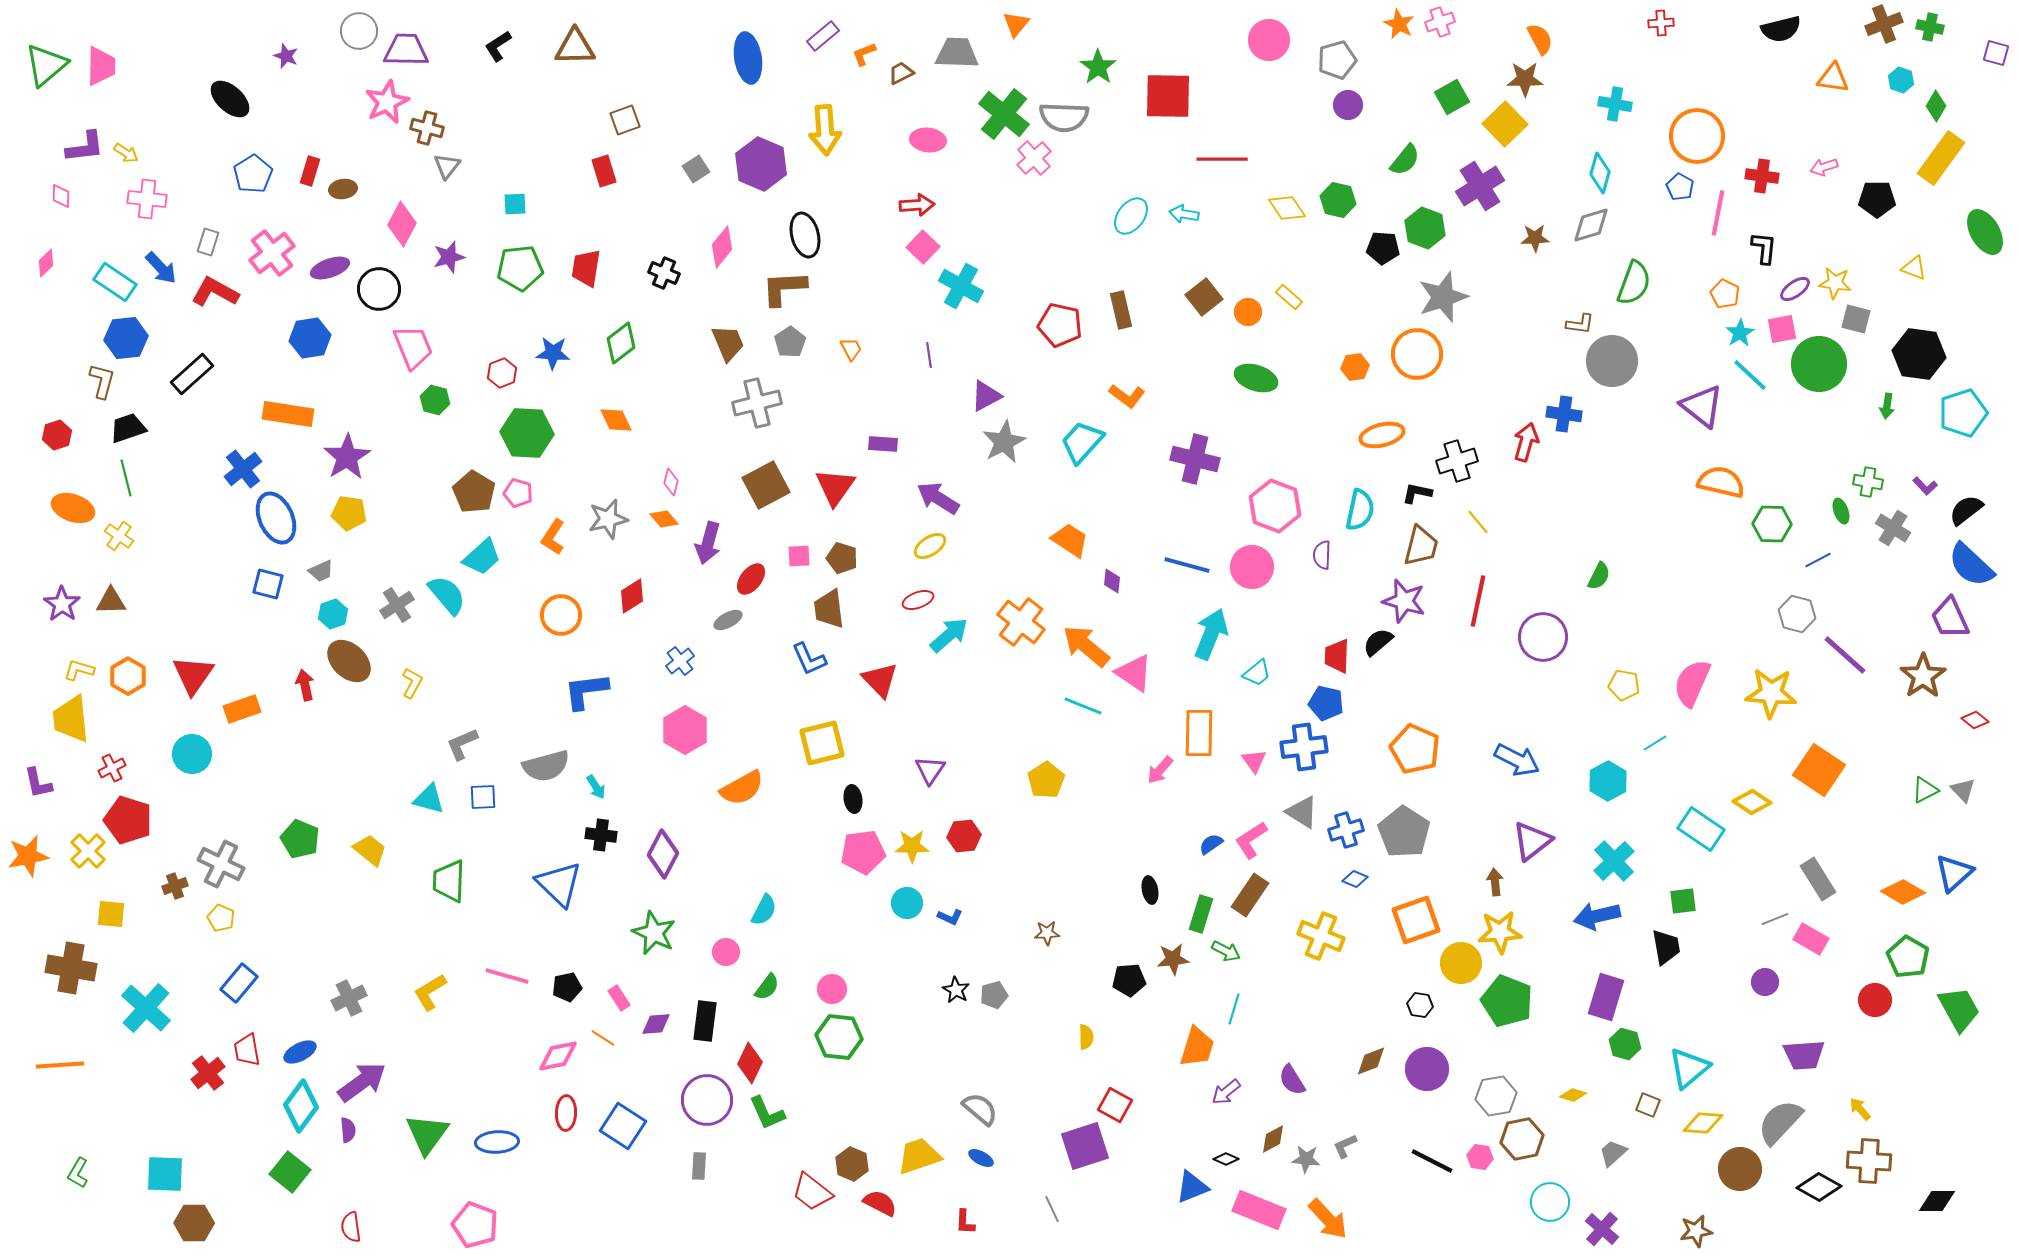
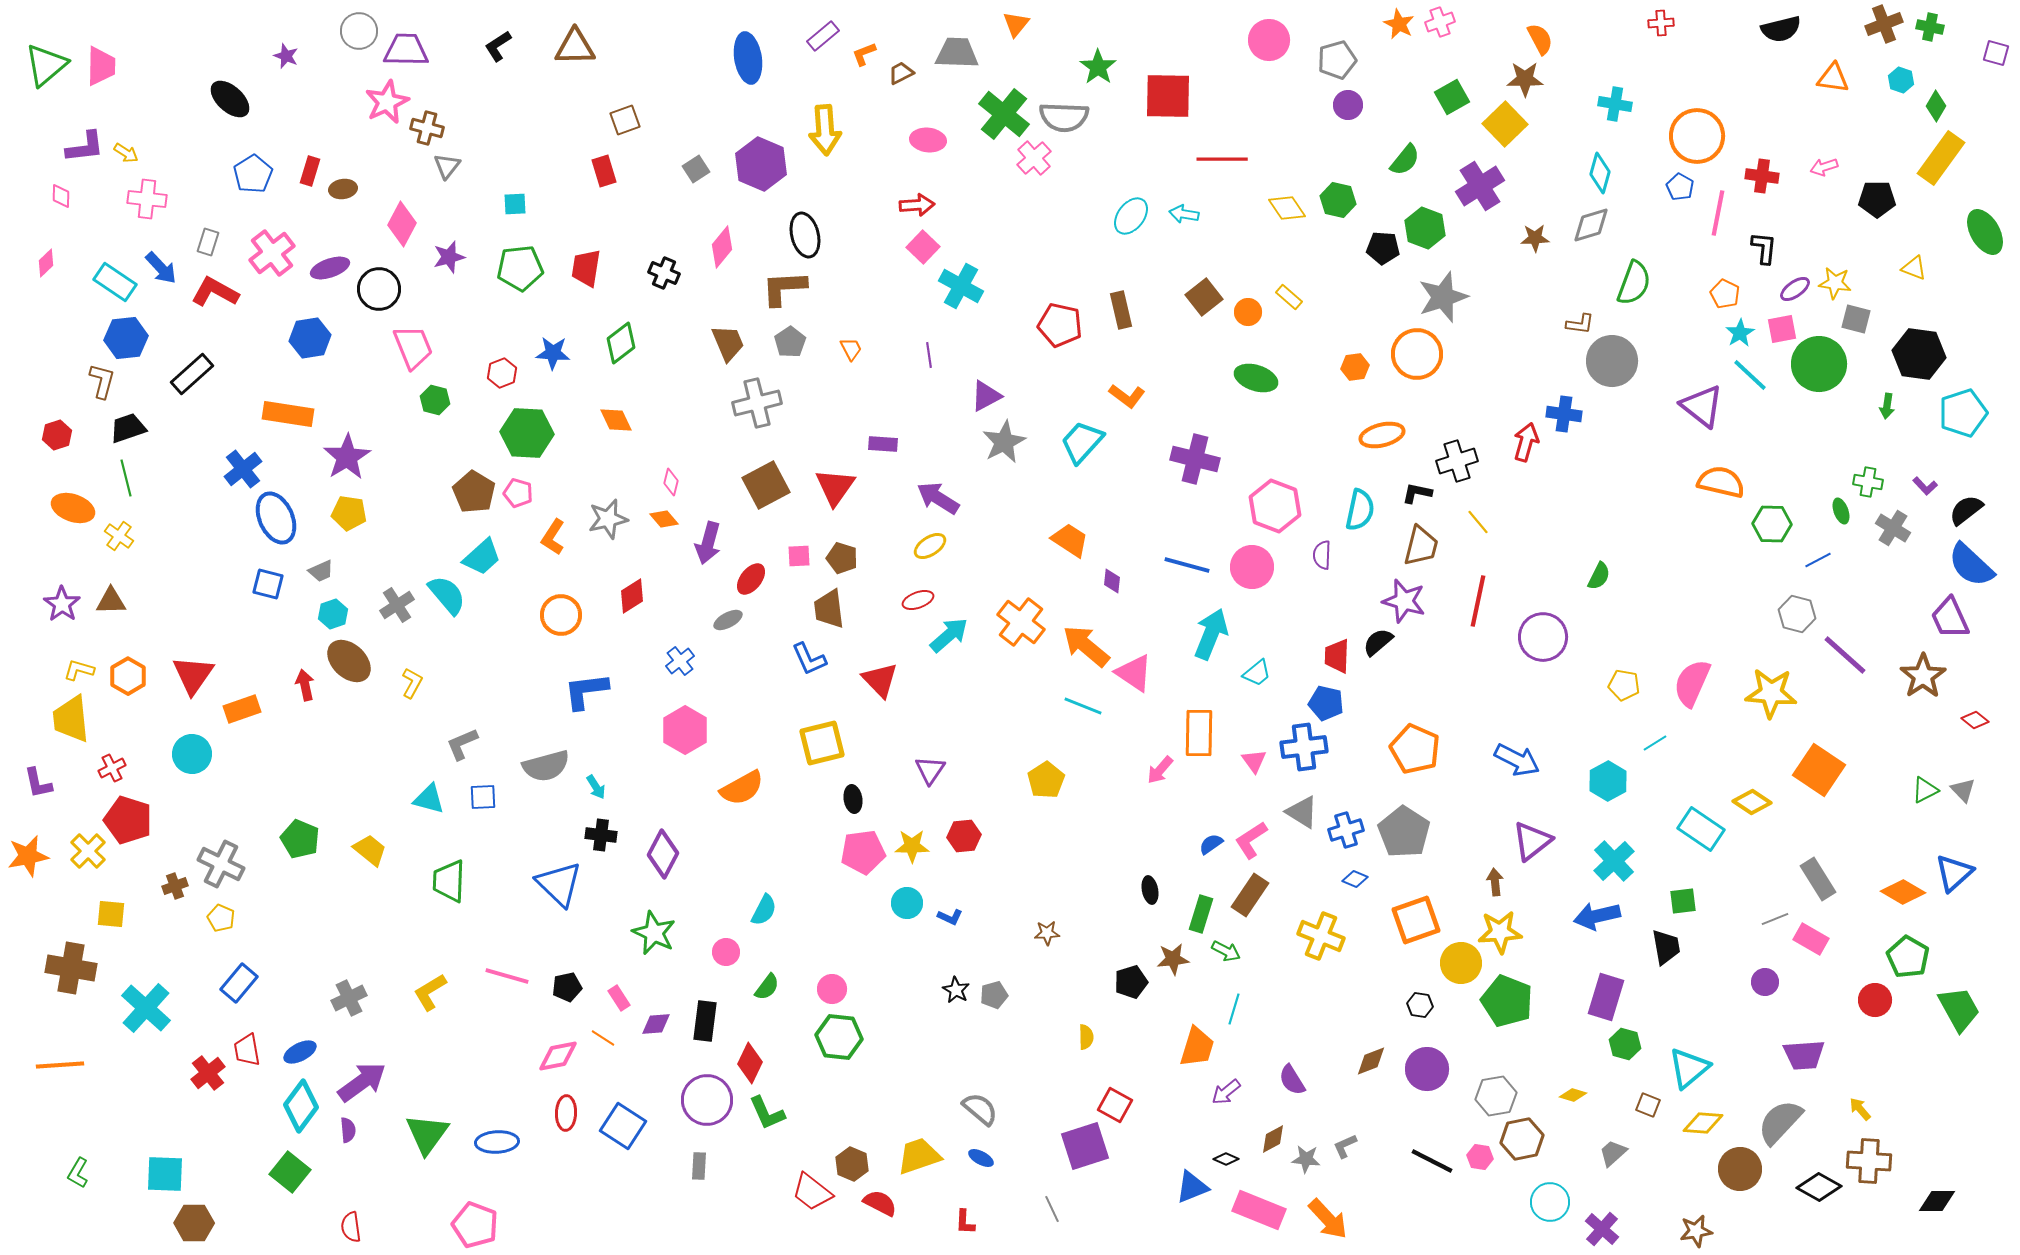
black pentagon at (1129, 980): moved 2 px right, 2 px down; rotated 12 degrees counterclockwise
